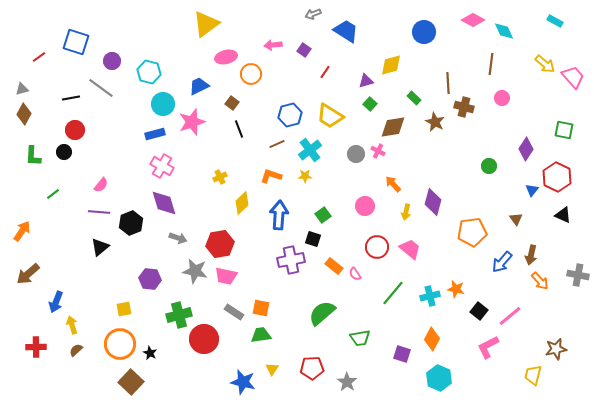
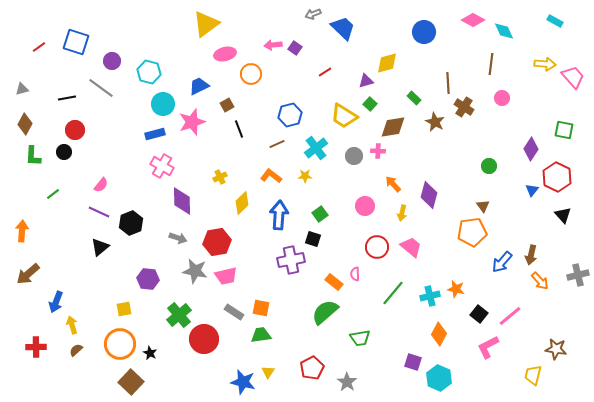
blue trapezoid at (346, 31): moved 3 px left, 3 px up; rotated 12 degrees clockwise
purple square at (304, 50): moved 9 px left, 2 px up
red line at (39, 57): moved 10 px up
pink ellipse at (226, 57): moved 1 px left, 3 px up
yellow arrow at (545, 64): rotated 35 degrees counterclockwise
yellow diamond at (391, 65): moved 4 px left, 2 px up
red line at (325, 72): rotated 24 degrees clockwise
black line at (71, 98): moved 4 px left
brown square at (232, 103): moved 5 px left, 2 px down; rotated 24 degrees clockwise
brown cross at (464, 107): rotated 18 degrees clockwise
brown diamond at (24, 114): moved 1 px right, 10 px down
yellow trapezoid at (330, 116): moved 14 px right
purple diamond at (526, 149): moved 5 px right
cyan cross at (310, 150): moved 6 px right, 2 px up
pink cross at (378, 151): rotated 24 degrees counterclockwise
gray circle at (356, 154): moved 2 px left, 2 px down
orange L-shape at (271, 176): rotated 20 degrees clockwise
purple diamond at (433, 202): moved 4 px left, 7 px up
purple diamond at (164, 203): moved 18 px right, 2 px up; rotated 16 degrees clockwise
purple line at (99, 212): rotated 20 degrees clockwise
yellow arrow at (406, 212): moved 4 px left, 1 px down
green square at (323, 215): moved 3 px left, 1 px up
black triangle at (563, 215): rotated 24 degrees clockwise
brown triangle at (516, 219): moved 33 px left, 13 px up
orange arrow at (22, 231): rotated 30 degrees counterclockwise
red hexagon at (220, 244): moved 3 px left, 2 px up
pink trapezoid at (410, 249): moved 1 px right, 2 px up
orange rectangle at (334, 266): moved 16 px down
pink semicircle at (355, 274): rotated 32 degrees clockwise
gray cross at (578, 275): rotated 25 degrees counterclockwise
pink trapezoid at (226, 276): rotated 25 degrees counterclockwise
purple hexagon at (150, 279): moved 2 px left
black square at (479, 311): moved 3 px down
green semicircle at (322, 313): moved 3 px right, 1 px up
green cross at (179, 315): rotated 25 degrees counterclockwise
orange diamond at (432, 339): moved 7 px right, 5 px up
brown star at (556, 349): rotated 20 degrees clockwise
purple square at (402, 354): moved 11 px right, 8 px down
red pentagon at (312, 368): rotated 25 degrees counterclockwise
yellow triangle at (272, 369): moved 4 px left, 3 px down
